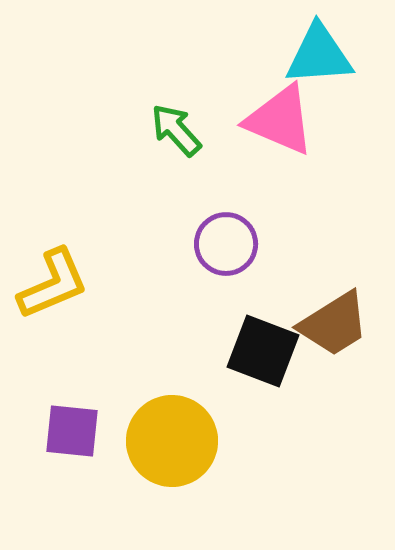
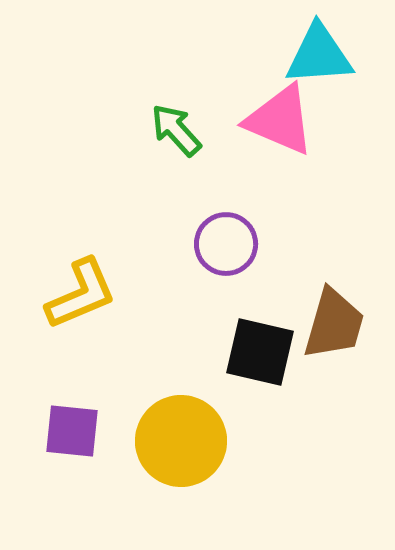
yellow L-shape: moved 28 px right, 10 px down
brown trapezoid: rotated 42 degrees counterclockwise
black square: moved 3 px left, 1 px down; rotated 8 degrees counterclockwise
yellow circle: moved 9 px right
